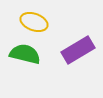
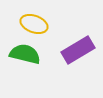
yellow ellipse: moved 2 px down
